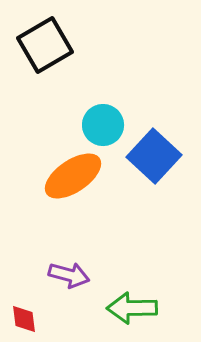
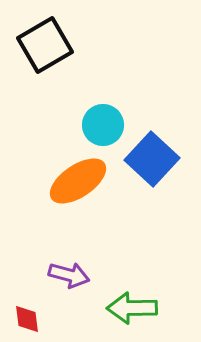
blue square: moved 2 px left, 3 px down
orange ellipse: moved 5 px right, 5 px down
red diamond: moved 3 px right
